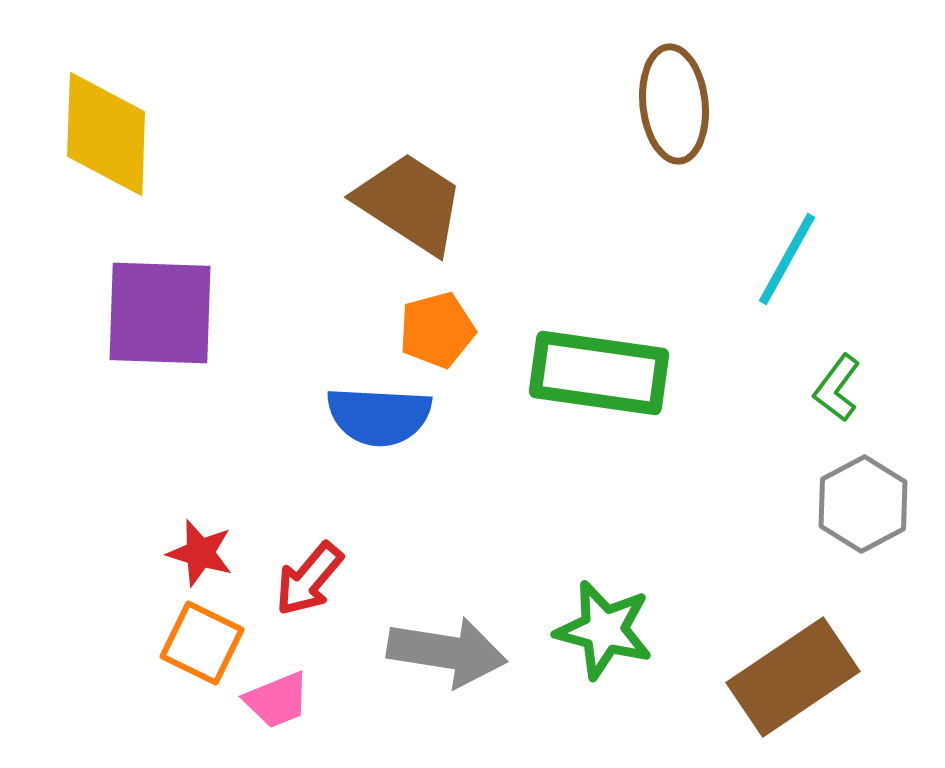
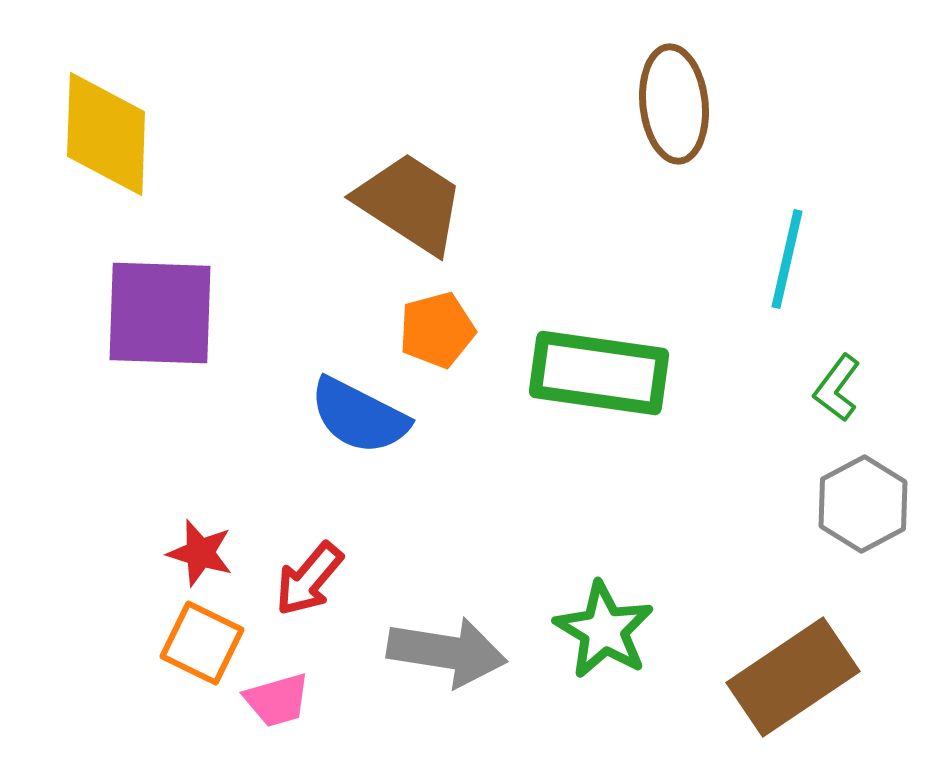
cyan line: rotated 16 degrees counterclockwise
blue semicircle: moved 20 px left; rotated 24 degrees clockwise
green star: rotated 16 degrees clockwise
pink trapezoid: rotated 6 degrees clockwise
